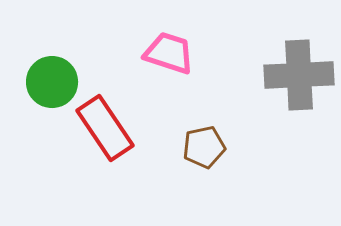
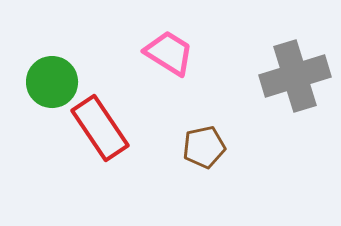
pink trapezoid: rotated 14 degrees clockwise
gray cross: moved 4 px left, 1 px down; rotated 14 degrees counterclockwise
red rectangle: moved 5 px left
